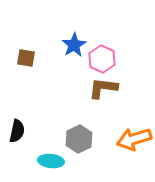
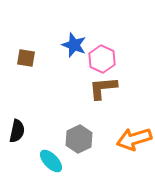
blue star: rotated 20 degrees counterclockwise
brown L-shape: rotated 12 degrees counterclockwise
cyan ellipse: rotated 40 degrees clockwise
